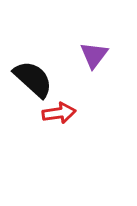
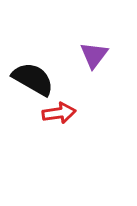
black semicircle: rotated 12 degrees counterclockwise
